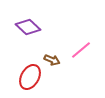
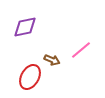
purple diamond: moved 3 px left; rotated 55 degrees counterclockwise
